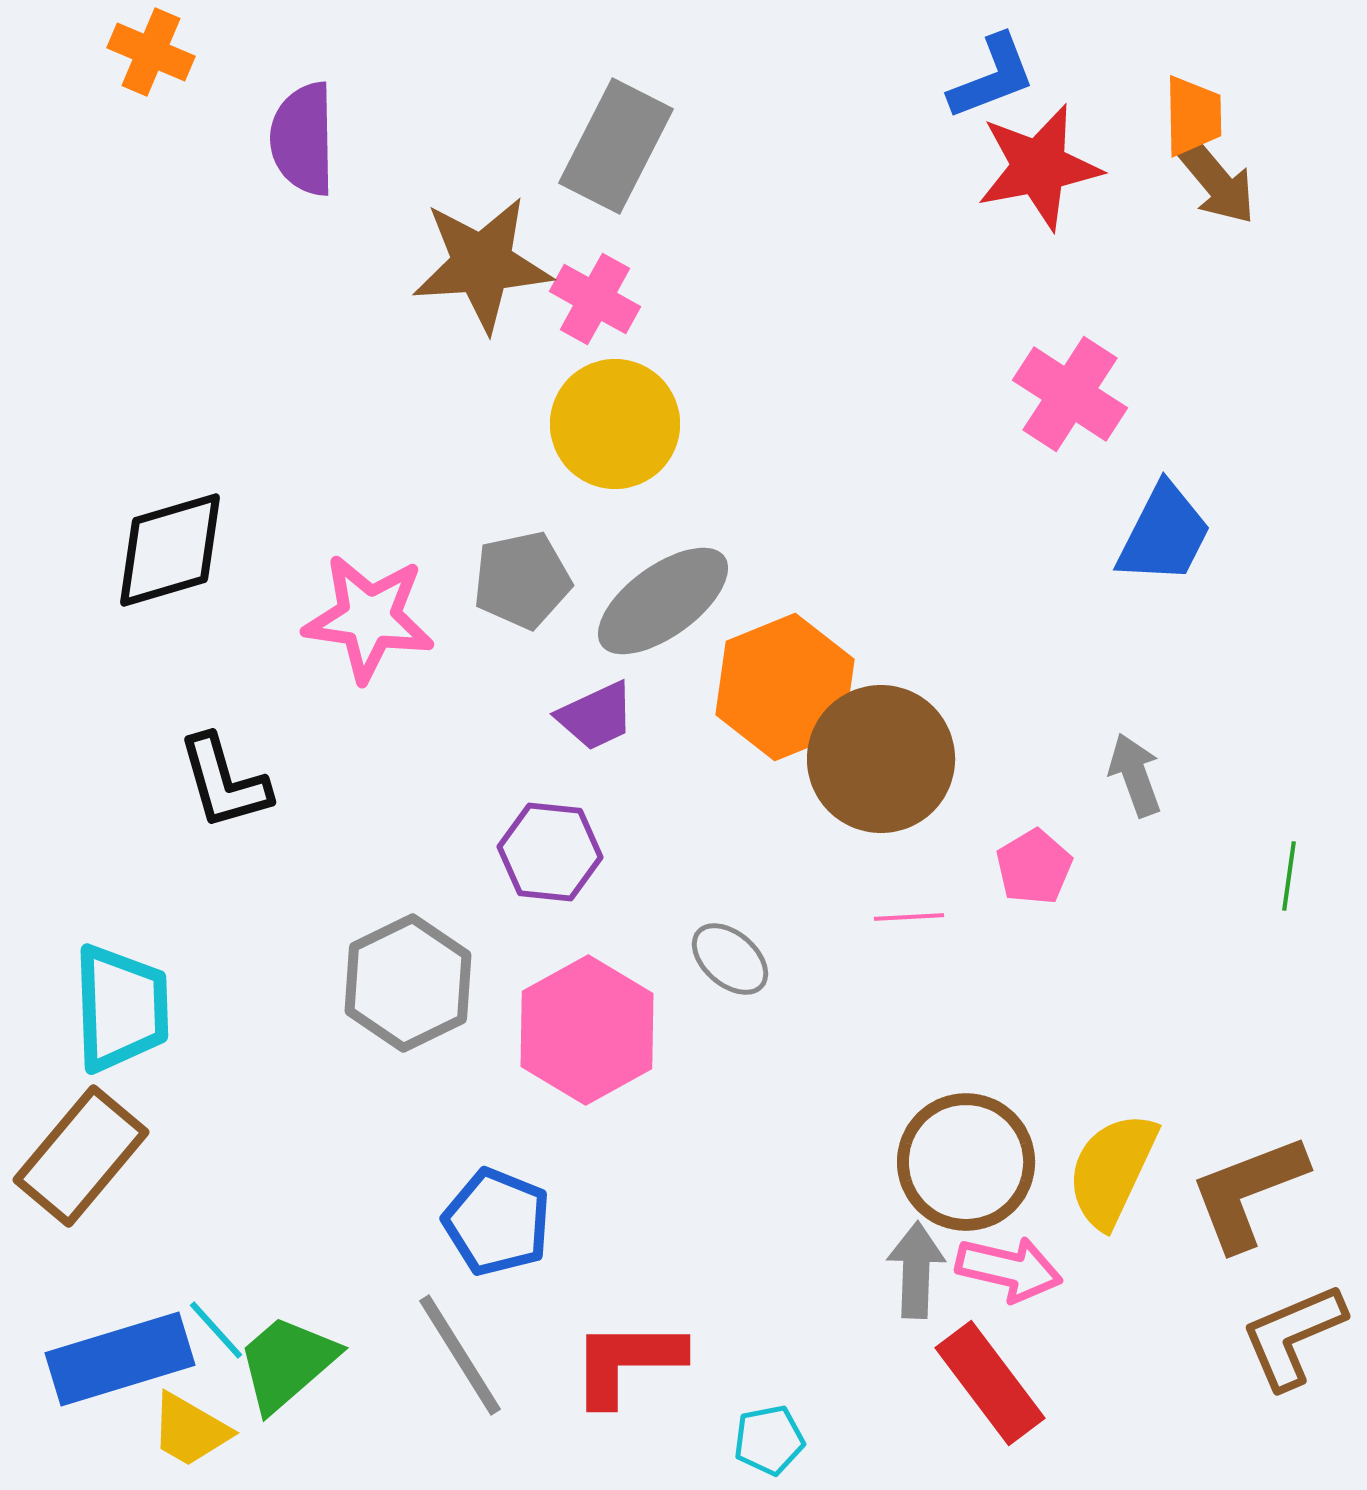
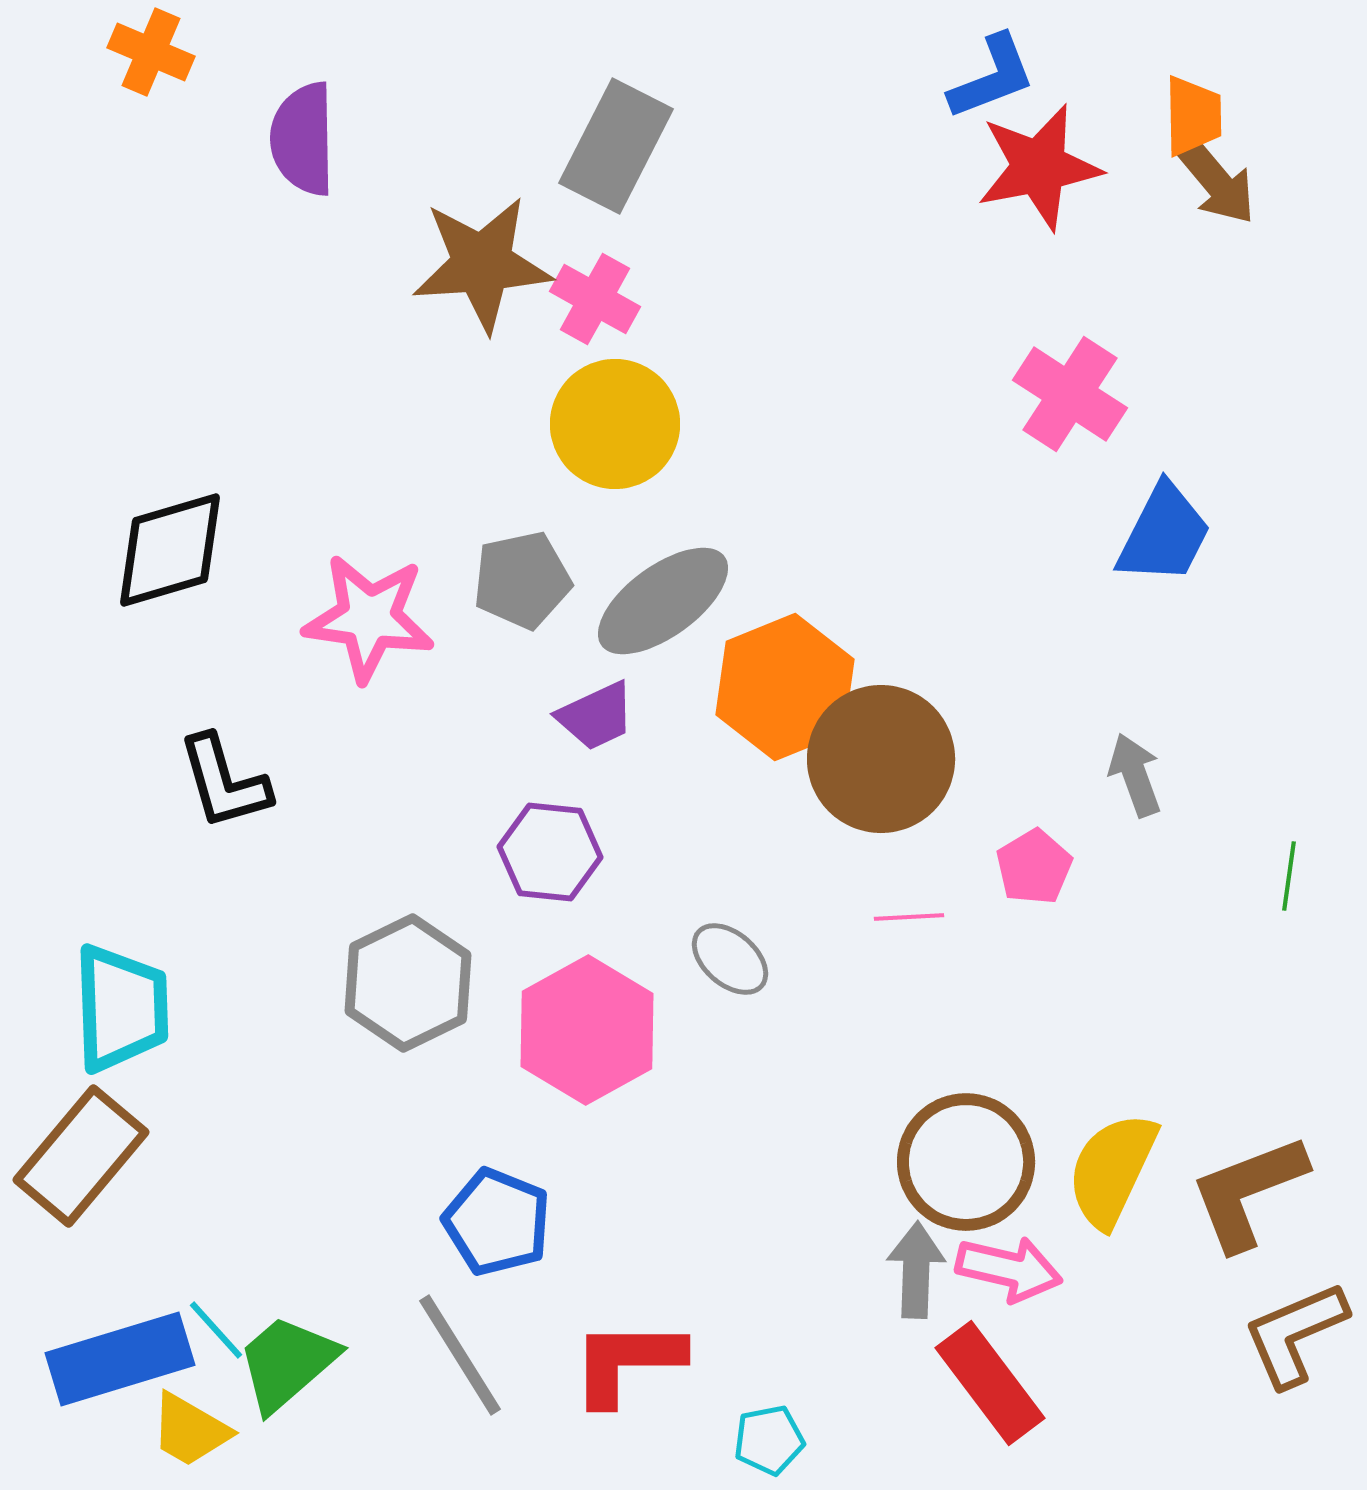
brown L-shape at (1293, 1336): moved 2 px right, 2 px up
